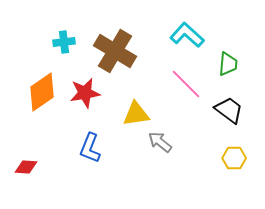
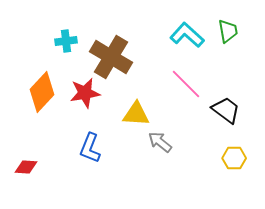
cyan cross: moved 2 px right, 1 px up
brown cross: moved 4 px left, 6 px down
green trapezoid: moved 33 px up; rotated 15 degrees counterclockwise
orange diamond: rotated 12 degrees counterclockwise
black trapezoid: moved 3 px left
yellow triangle: rotated 12 degrees clockwise
